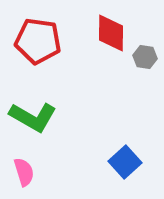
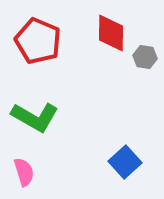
red pentagon: rotated 15 degrees clockwise
green L-shape: moved 2 px right
